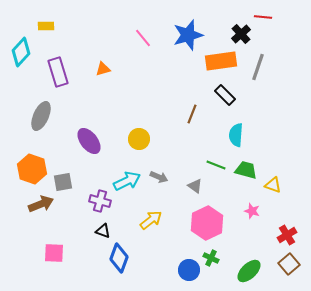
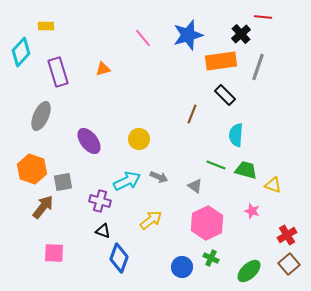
brown arrow: moved 2 px right, 3 px down; rotated 30 degrees counterclockwise
blue circle: moved 7 px left, 3 px up
